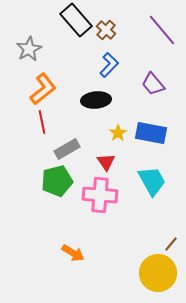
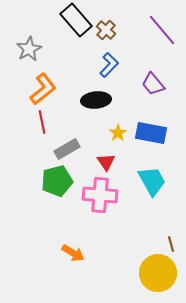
brown line: rotated 56 degrees counterclockwise
